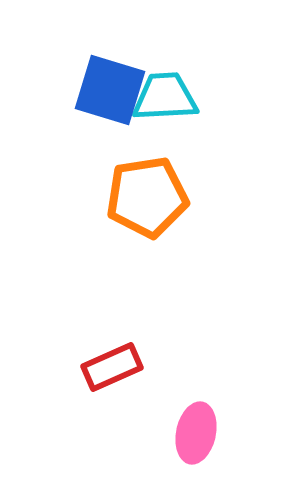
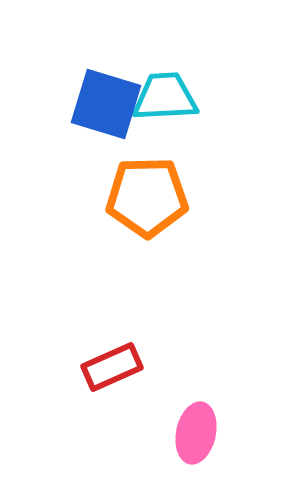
blue square: moved 4 px left, 14 px down
orange pentagon: rotated 8 degrees clockwise
